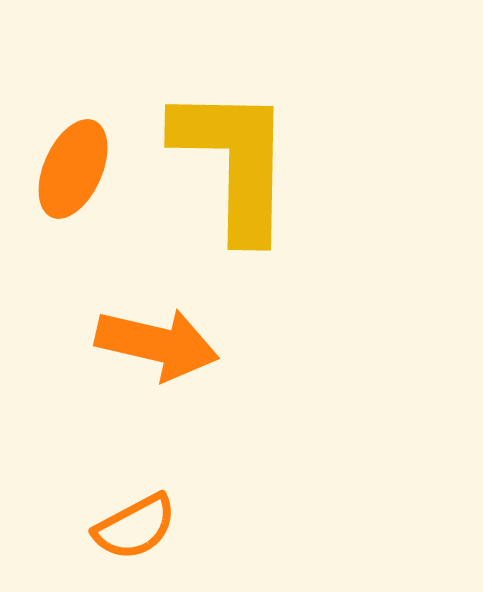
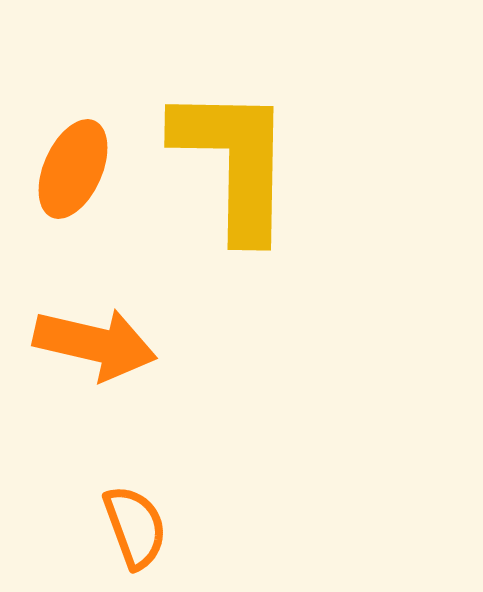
orange arrow: moved 62 px left
orange semicircle: rotated 82 degrees counterclockwise
